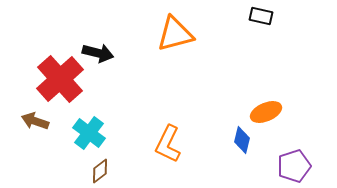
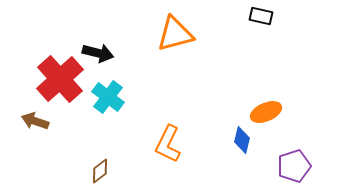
cyan cross: moved 19 px right, 36 px up
